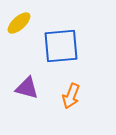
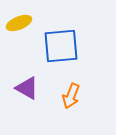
yellow ellipse: rotated 20 degrees clockwise
purple triangle: rotated 15 degrees clockwise
